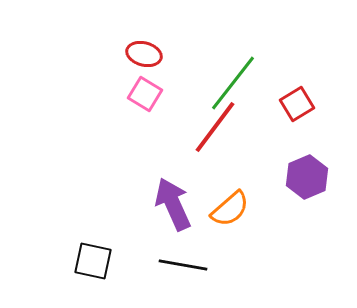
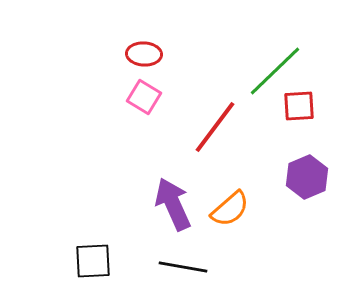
red ellipse: rotated 12 degrees counterclockwise
green line: moved 42 px right, 12 px up; rotated 8 degrees clockwise
pink square: moved 1 px left, 3 px down
red square: moved 2 px right, 2 px down; rotated 28 degrees clockwise
black square: rotated 15 degrees counterclockwise
black line: moved 2 px down
